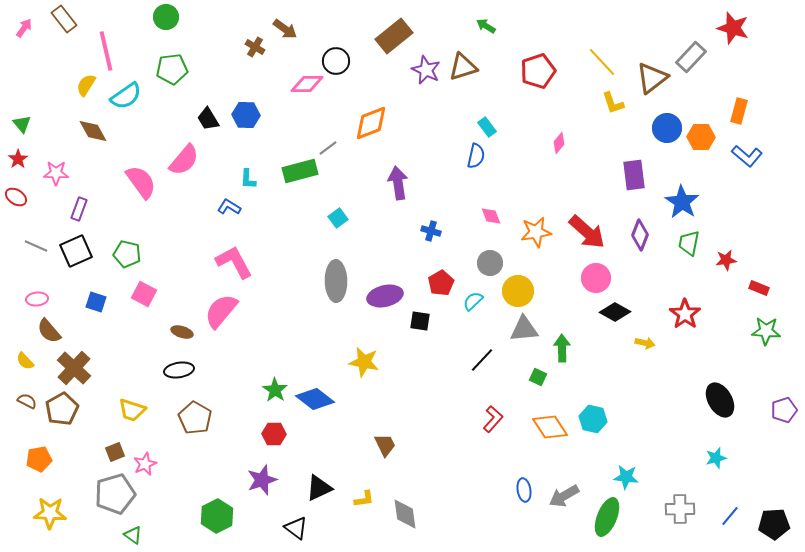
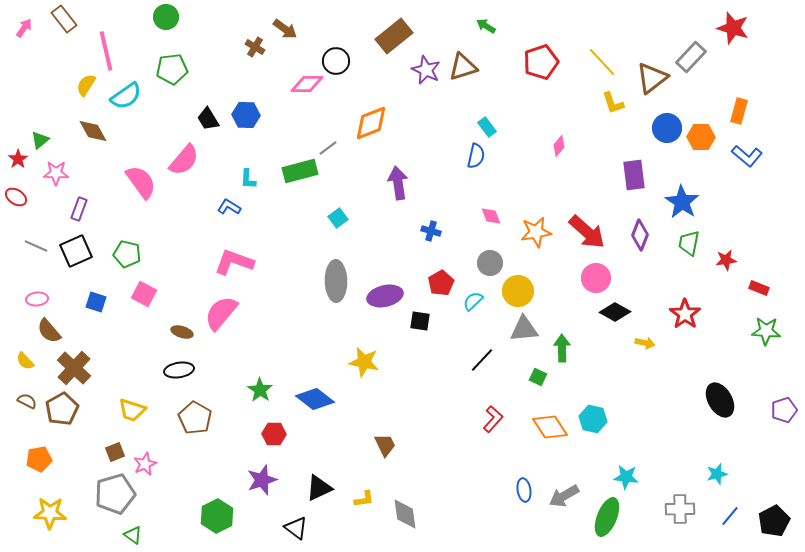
red pentagon at (538, 71): moved 3 px right, 9 px up
green triangle at (22, 124): moved 18 px right, 16 px down; rotated 30 degrees clockwise
pink diamond at (559, 143): moved 3 px down
pink L-shape at (234, 262): rotated 42 degrees counterclockwise
pink semicircle at (221, 311): moved 2 px down
green star at (275, 390): moved 15 px left
cyan star at (716, 458): moved 1 px right, 16 px down
black pentagon at (774, 524): moved 3 px up; rotated 24 degrees counterclockwise
